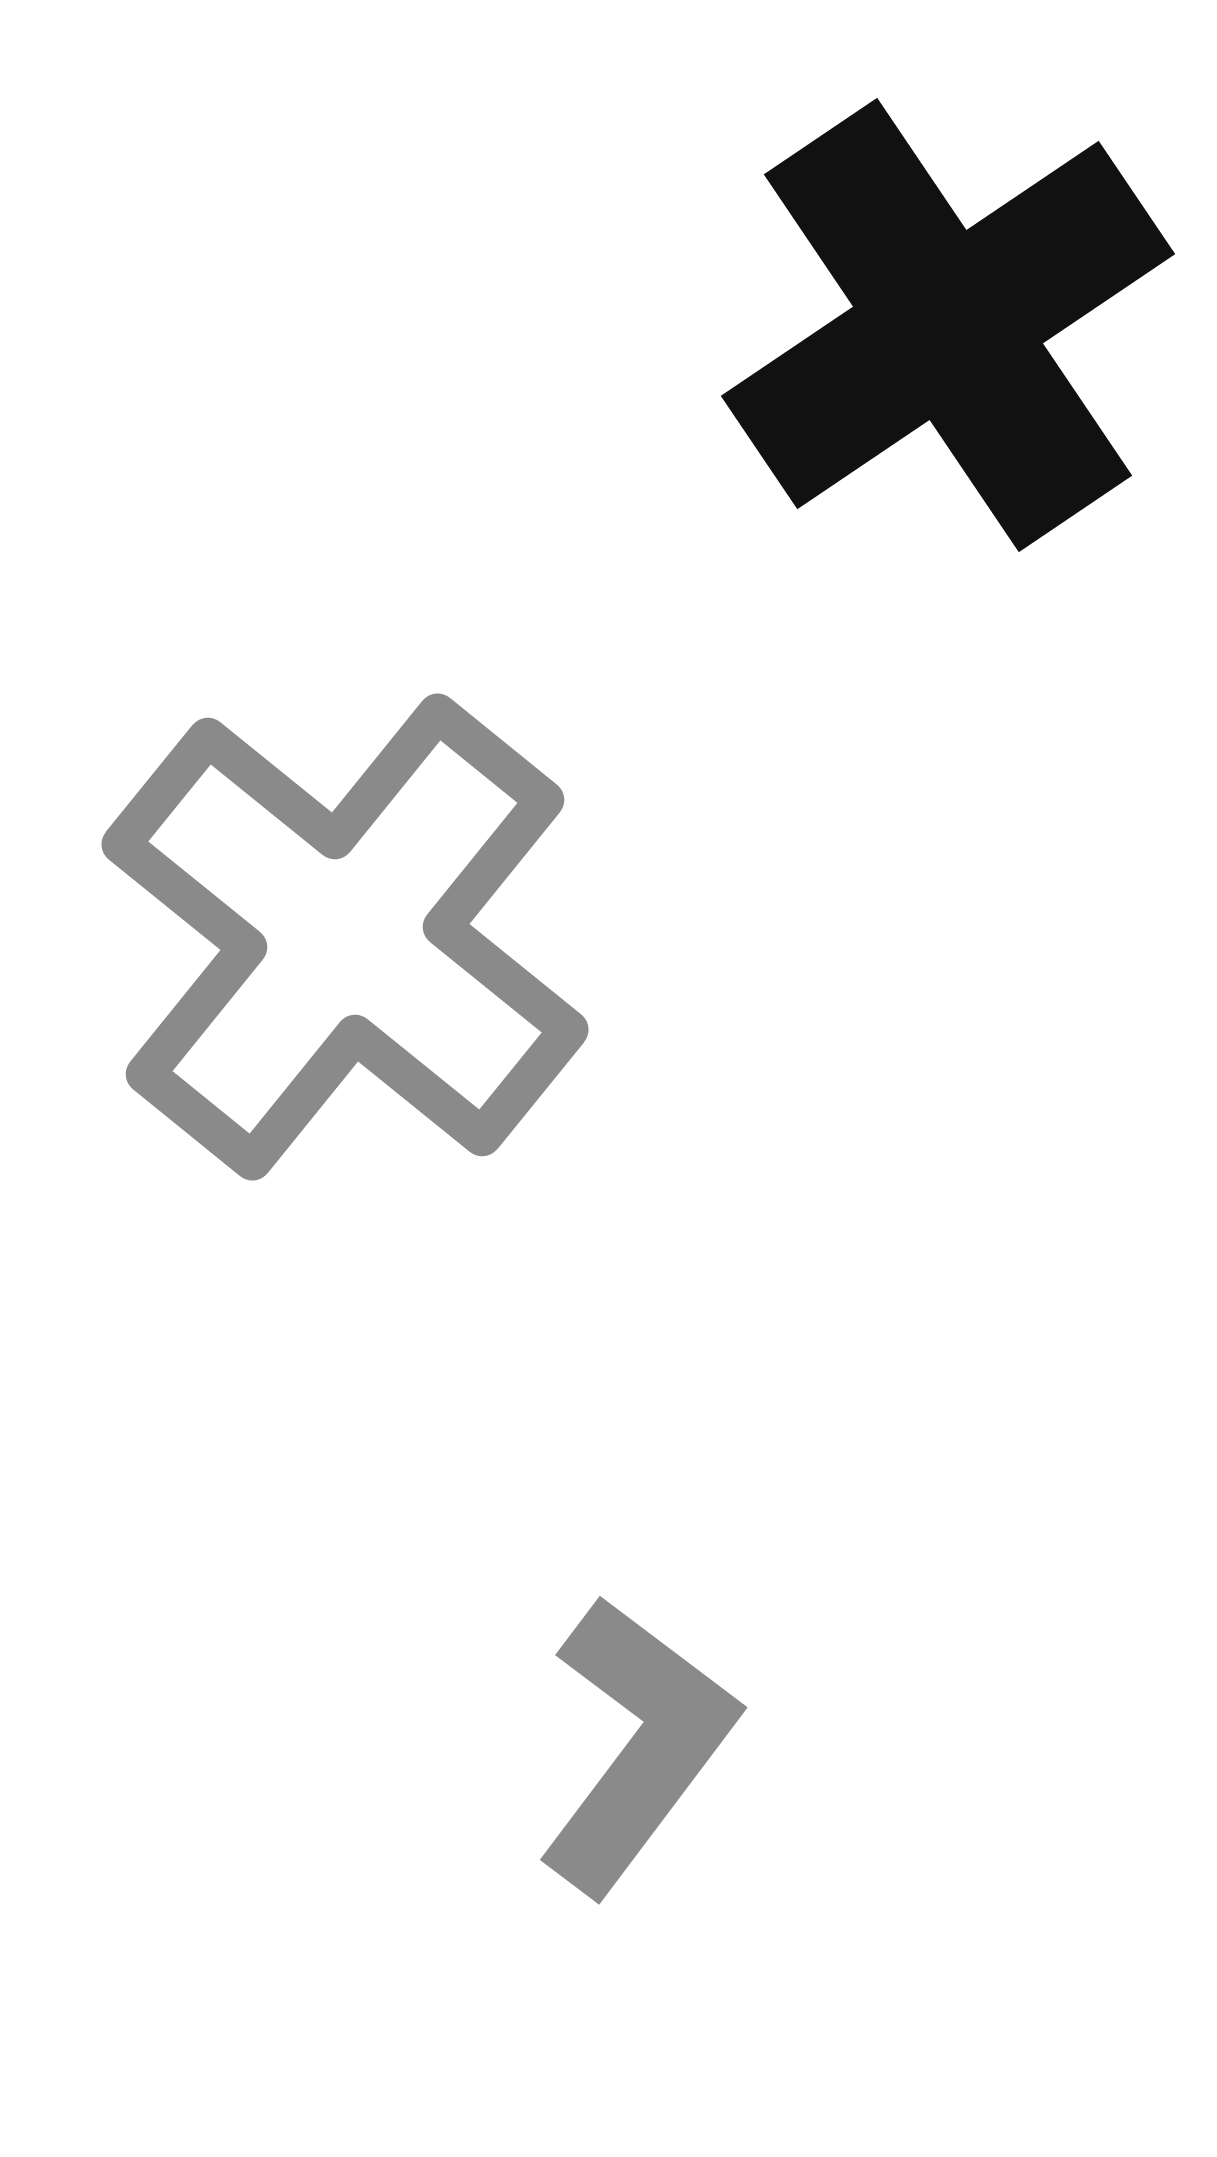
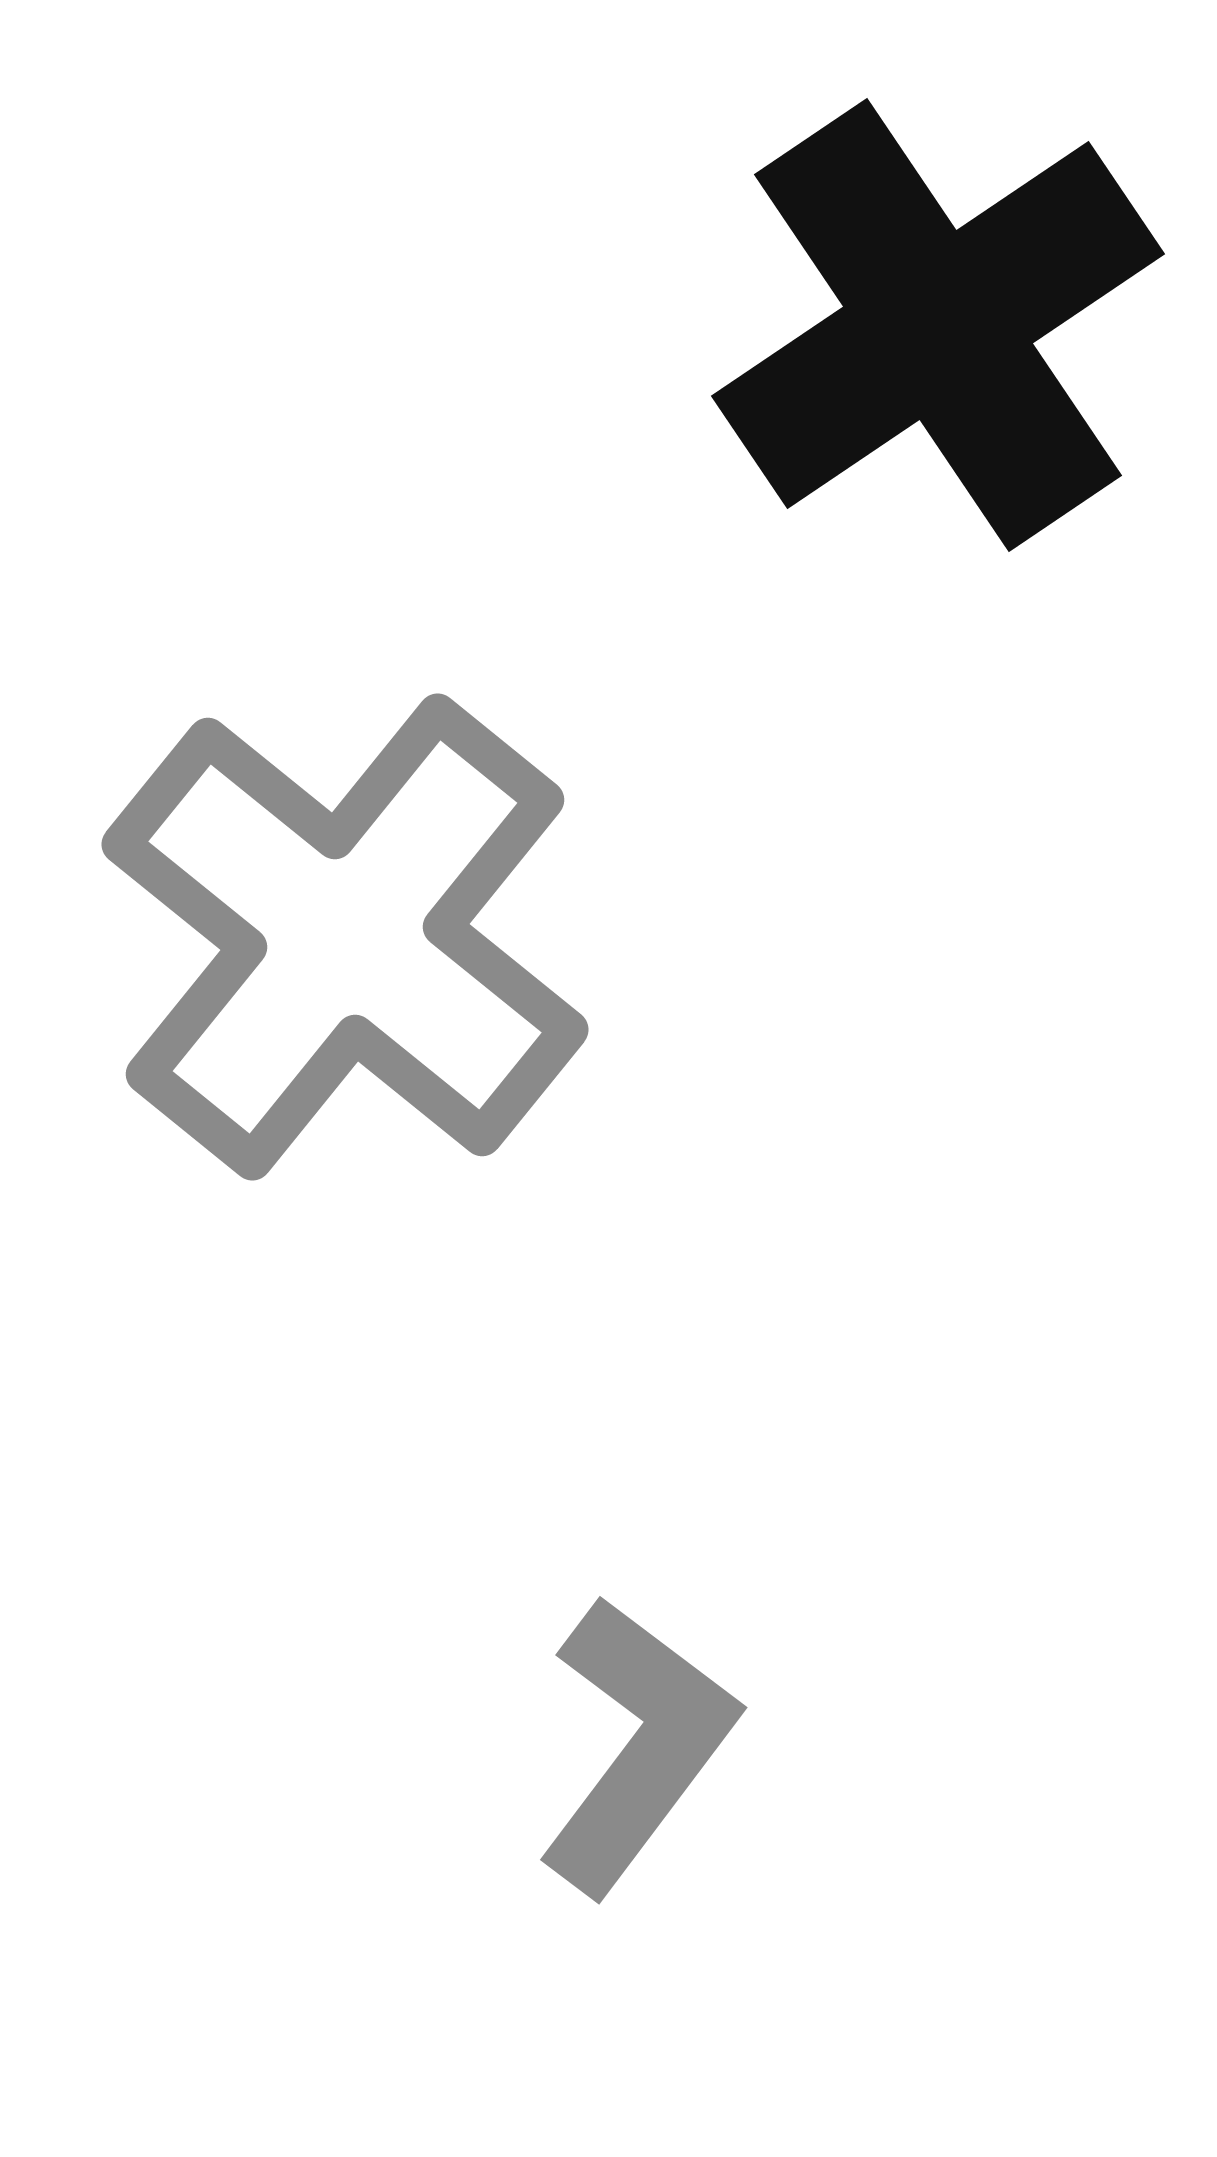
black cross: moved 10 px left
